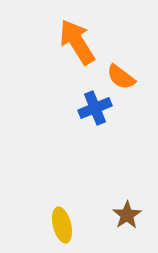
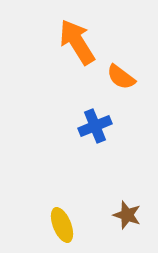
blue cross: moved 18 px down
brown star: rotated 20 degrees counterclockwise
yellow ellipse: rotated 8 degrees counterclockwise
